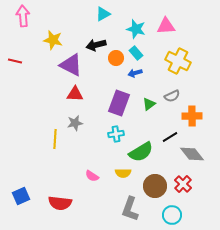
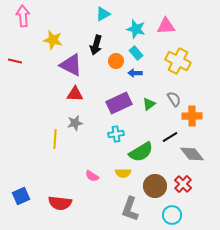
black arrow: rotated 60 degrees counterclockwise
orange circle: moved 3 px down
blue arrow: rotated 16 degrees clockwise
gray semicircle: moved 2 px right, 3 px down; rotated 98 degrees counterclockwise
purple rectangle: rotated 45 degrees clockwise
